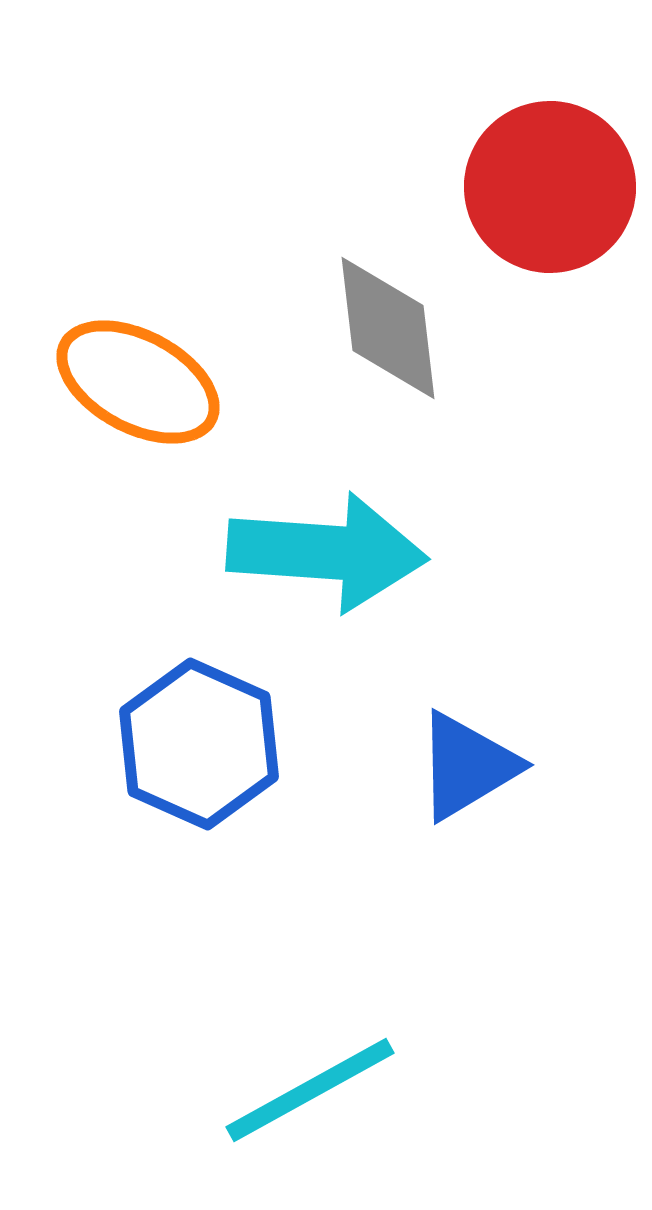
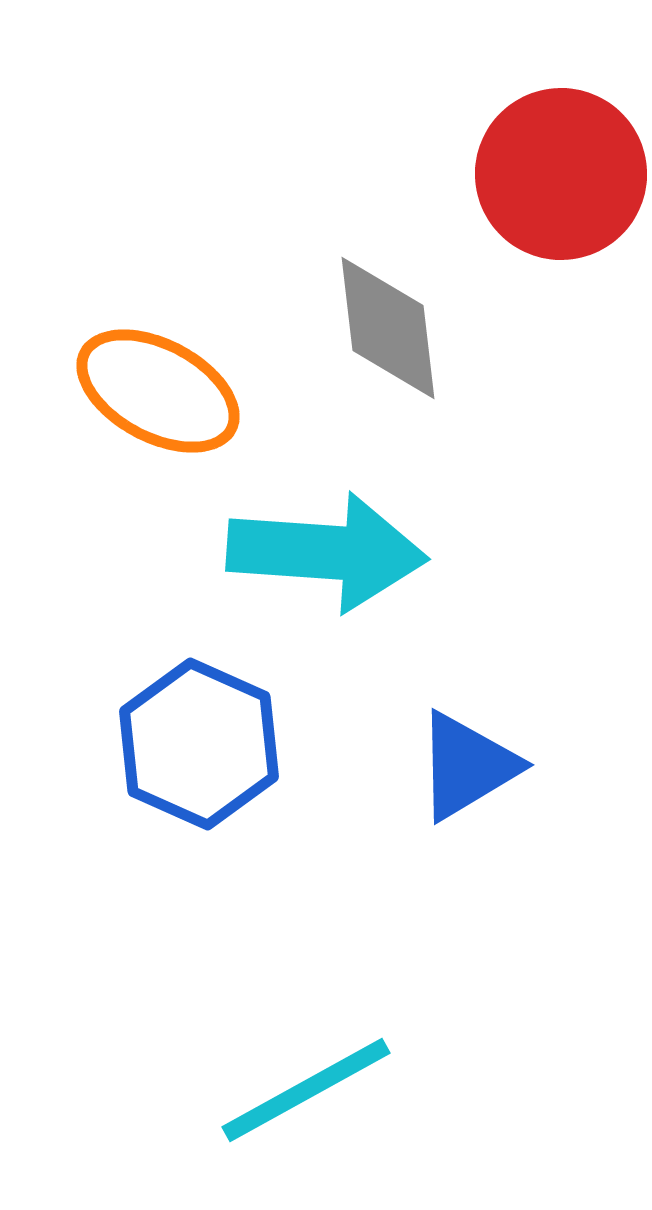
red circle: moved 11 px right, 13 px up
orange ellipse: moved 20 px right, 9 px down
cyan line: moved 4 px left
